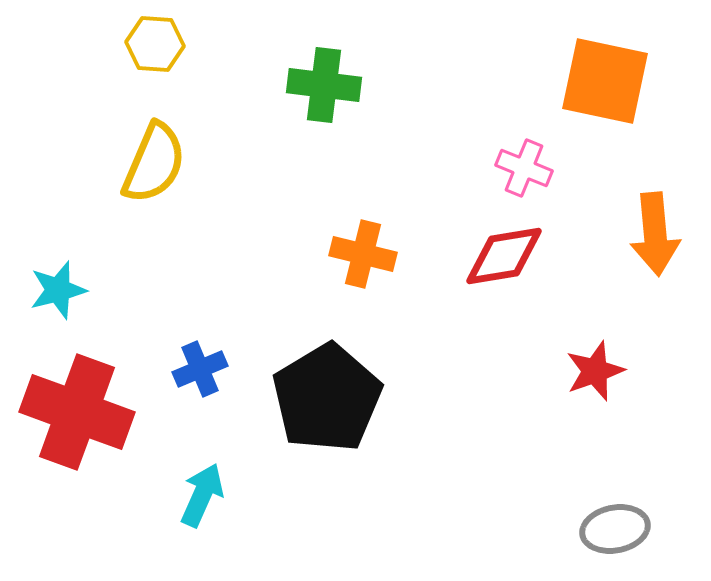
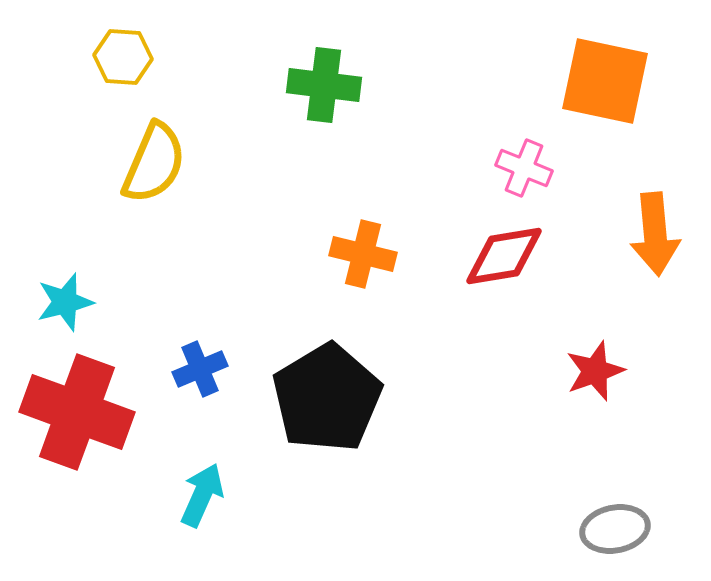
yellow hexagon: moved 32 px left, 13 px down
cyan star: moved 7 px right, 12 px down
